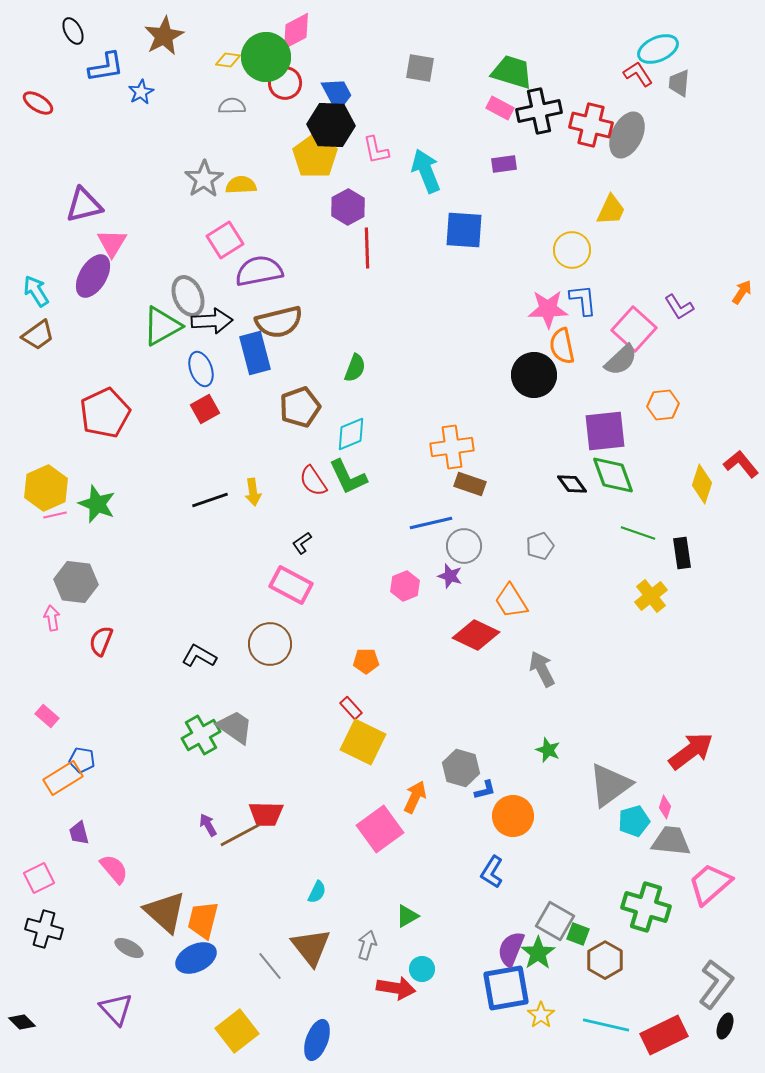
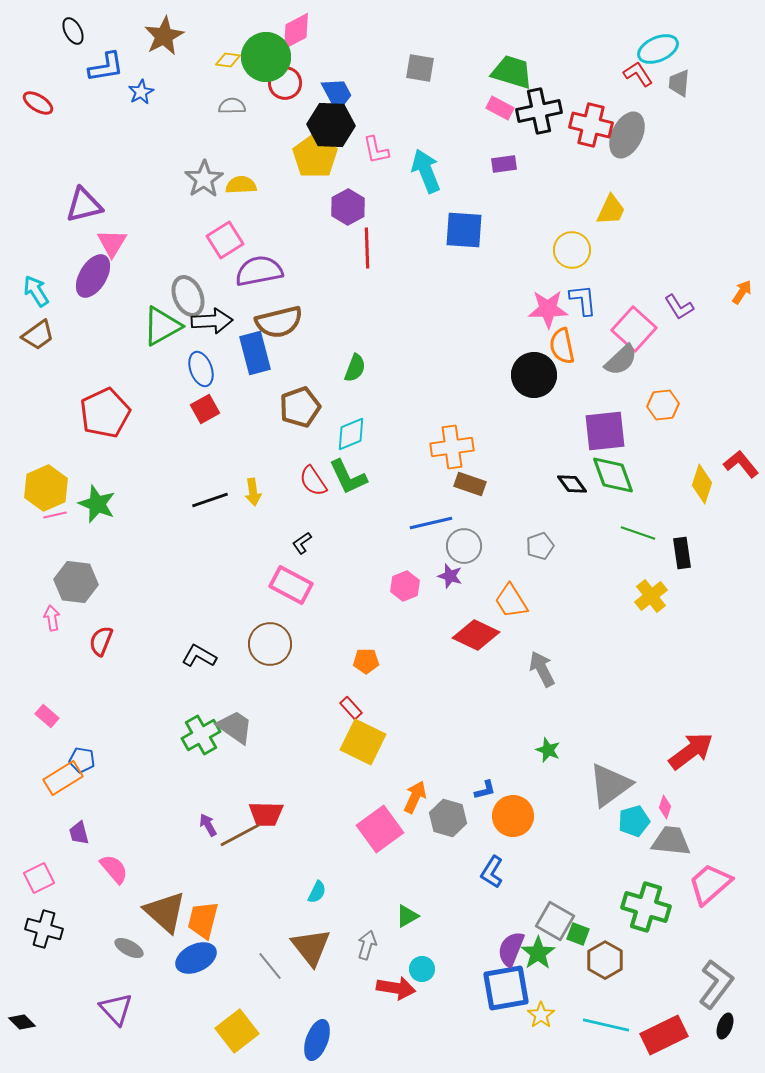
gray hexagon at (461, 768): moved 13 px left, 50 px down
